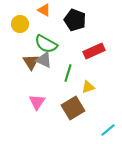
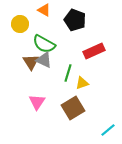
green semicircle: moved 2 px left
yellow triangle: moved 6 px left, 4 px up
